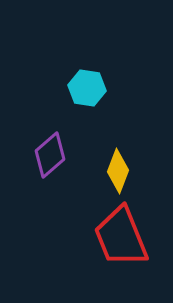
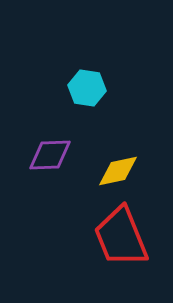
purple diamond: rotated 39 degrees clockwise
yellow diamond: rotated 57 degrees clockwise
